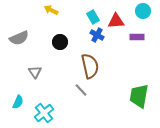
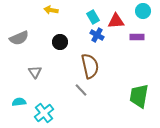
yellow arrow: rotated 16 degrees counterclockwise
cyan semicircle: moved 1 px right; rotated 120 degrees counterclockwise
